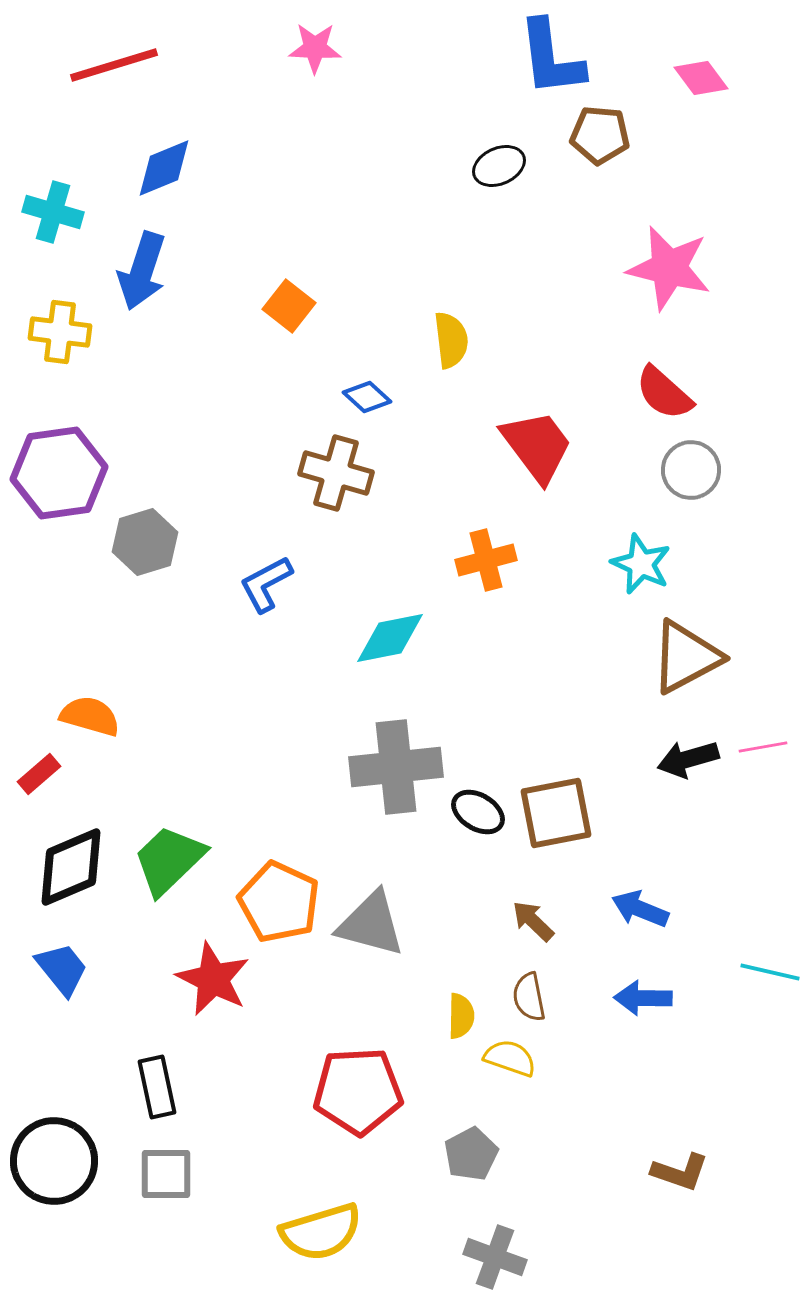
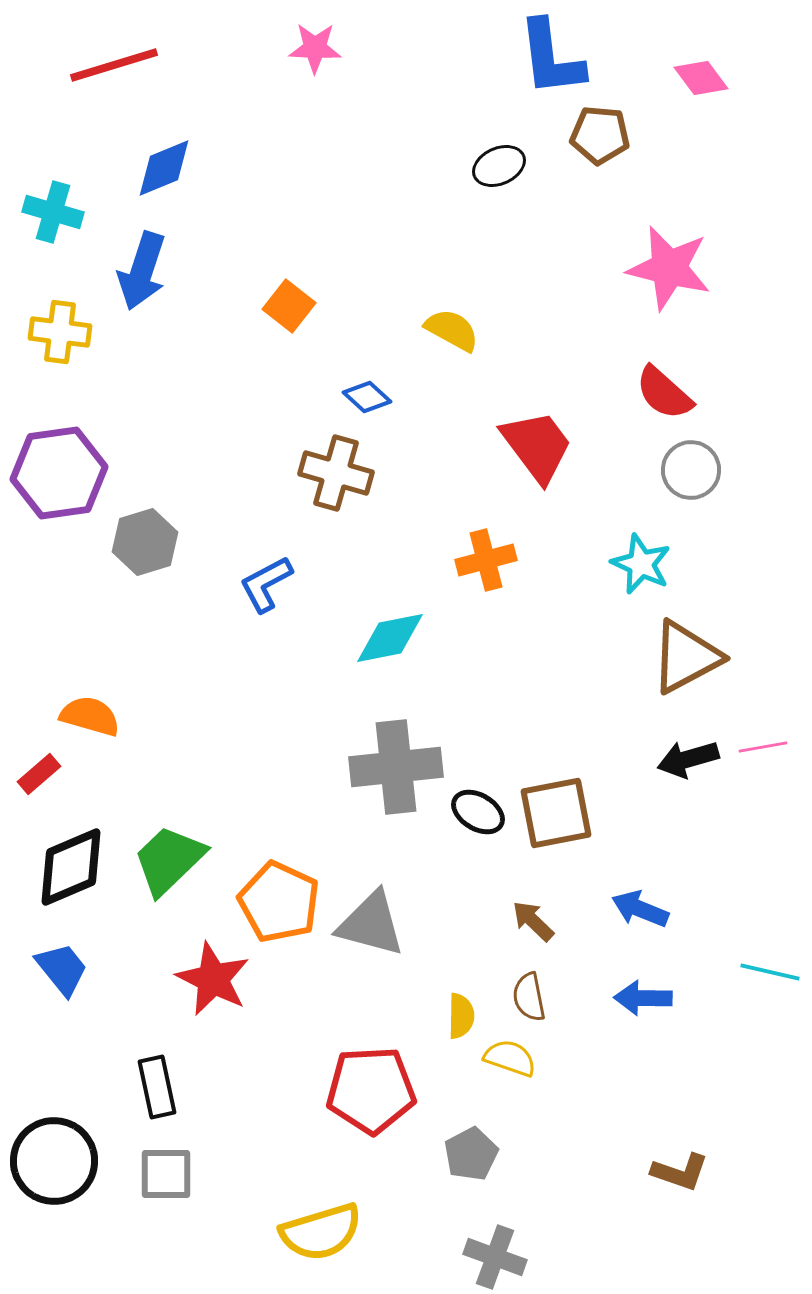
yellow semicircle at (451, 340): moved 1 px right, 10 px up; rotated 54 degrees counterclockwise
red pentagon at (358, 1091): moved 13 px right, 1 px up
